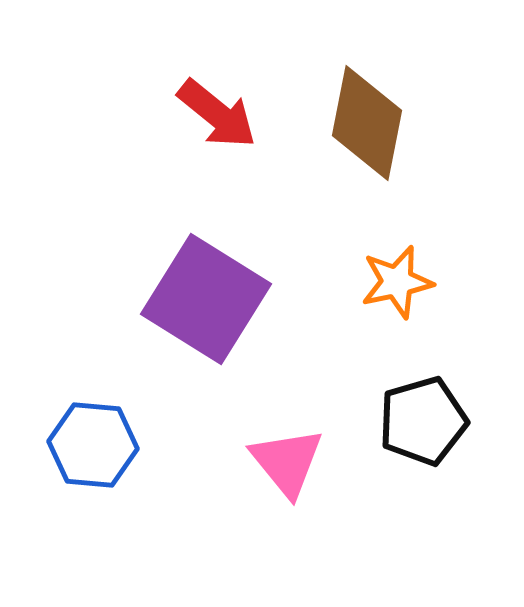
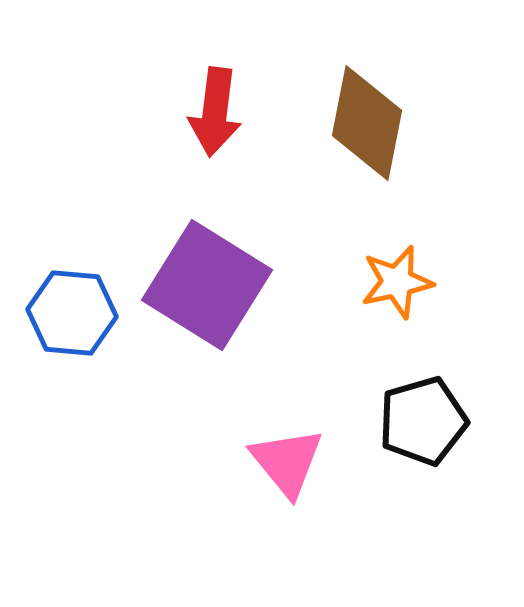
red arrow: moved 2 px left, 2 px up; rotated 58 degrees clockwise
purple square: moved 1 px right, 14 px up
blue hexagon: moved 21 px left, 132 px up
